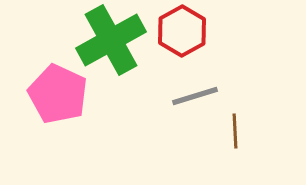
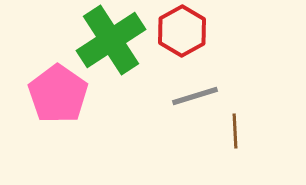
green cross: rotated 4 degrees counterclockwise
pink pentagon: rotated 10 degrees clockwise
